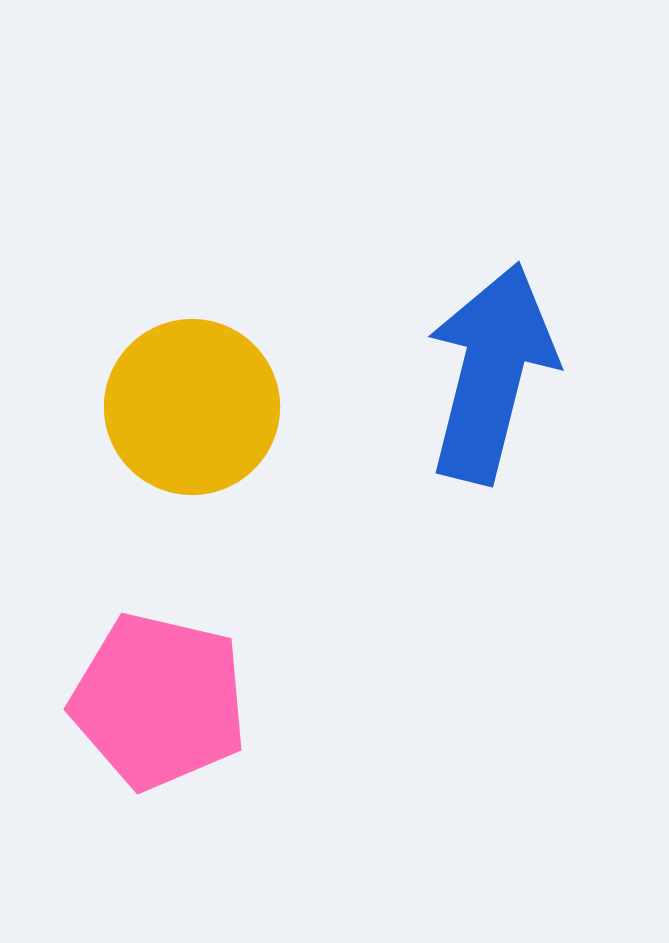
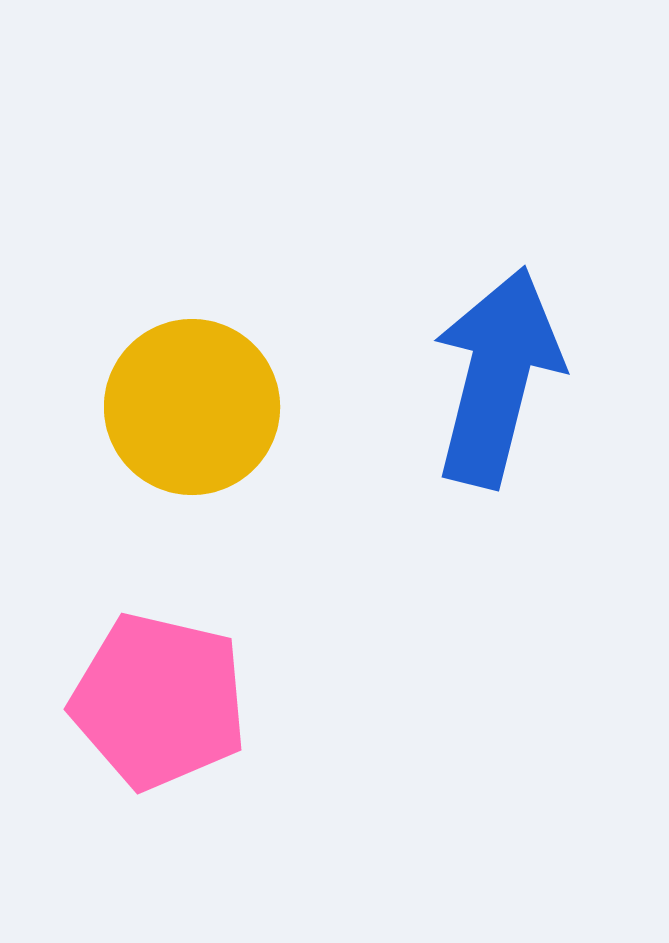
blue arrow: moved 6 px right, 4 px down
